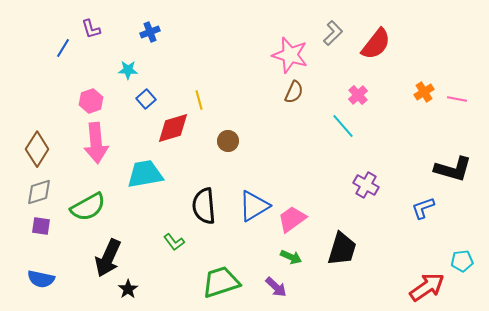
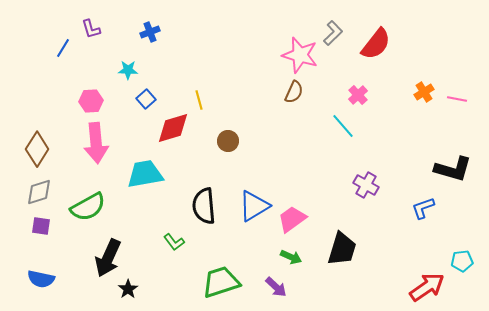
pink star: moved 10 px right
pink hexagon: rotated 15 degrees clockwise
